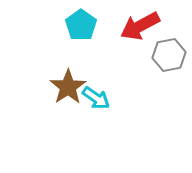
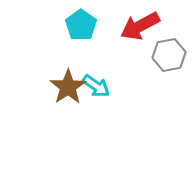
cyan arrow: moved 12 px up
